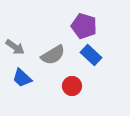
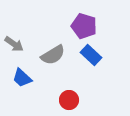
gray arrow: moved 1 px left, 3 px up
red circle: moved 3 px left, 14 px down
